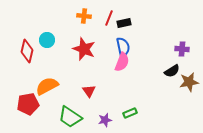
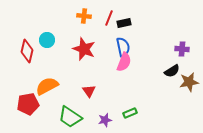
pink semicircle: moved 2 px right
